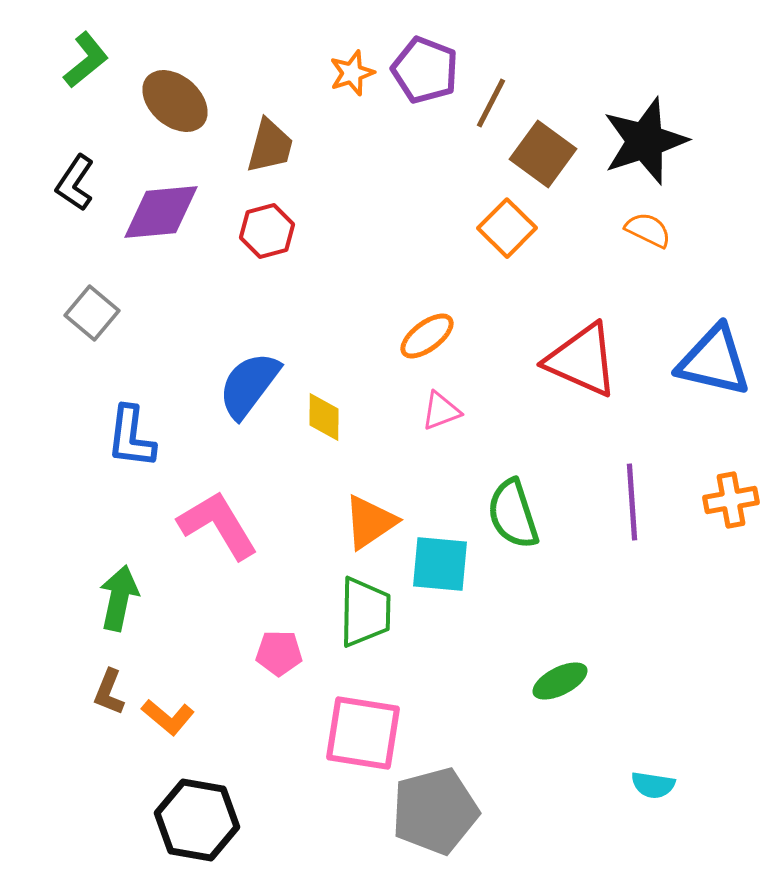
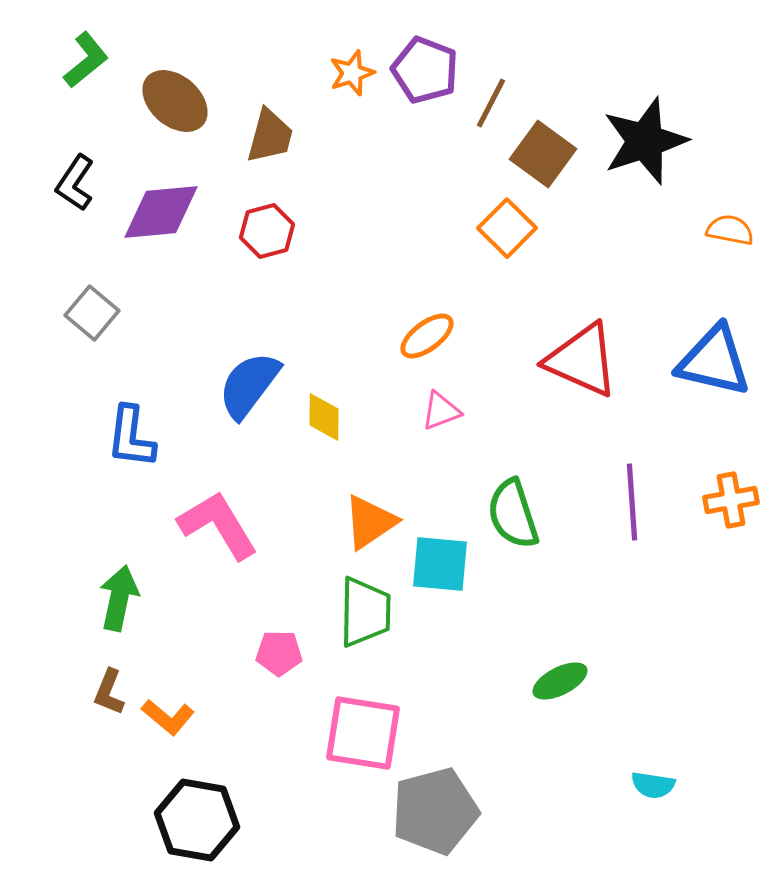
brown trapezoid: moved 10 px up
orange semicircle: moved 82 px right; rotated 15 degrees counterclockwise
